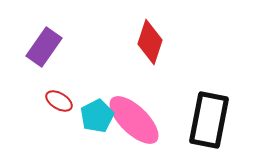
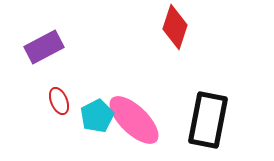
red diamond: moved 25 px right, 15 px up
purple rectangle: rotated 27 degrees clockwise
red ellipse: rotated 36 degrees clockwise
black rectangle: moved 1 px left
